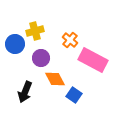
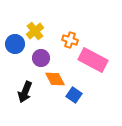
yellow cross: rotated 24 degrees counterclockwise
orange cross: rotated 21 degrees counterclockwise
